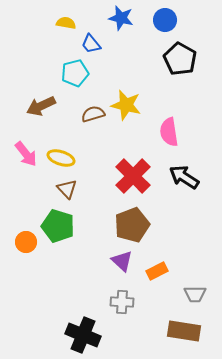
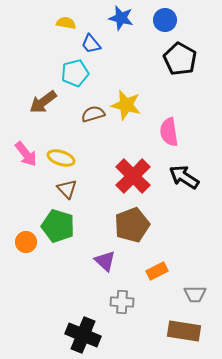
brown arrow: moved 2 px right, 4 px up; rotated 12 degrees counterclockwise
purple triangle: moved 17 px left
